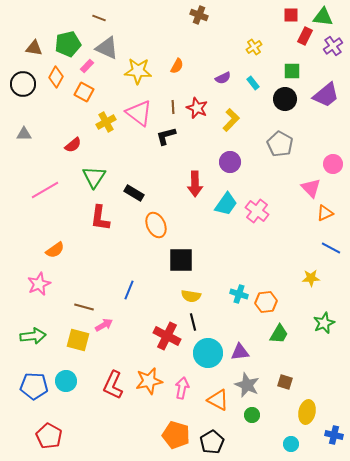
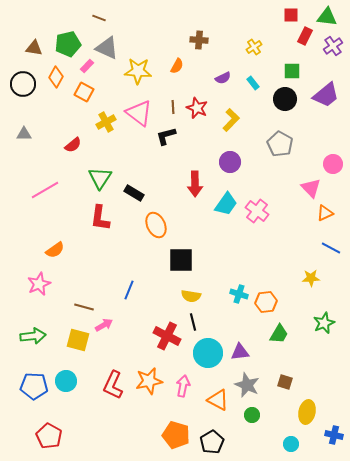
brown cross at (199, 15): moved 25 px down; rotated 18 degrees counterclockwise
green triangle at (323, 17): moved 4 px right
green triangle at (94, 177): moved 6 px right, 1 px down
pink arrow at (182, 388): moved 1 px right, 2 px up
